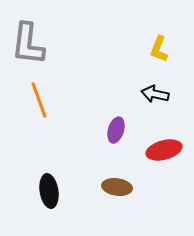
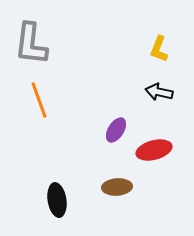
gray L-shape: moved 3 px right
black arrow: moved 4 px right, 2 px up
purple ellipse: rotated 15 degrees clockwise
red ellipse: moved 10 px left
brown ellipse: rotated 12 degrees counterclockwise
black ellipse: moved 8 px right, 9 px down
